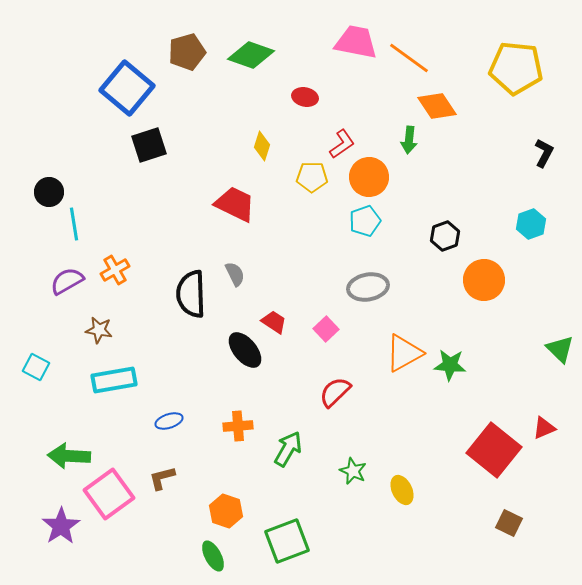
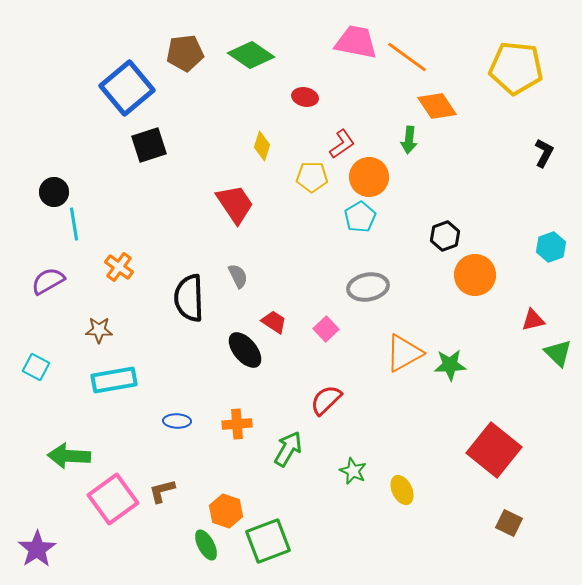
brown pentagon at (187, 52): moved 2 px left, 1 px down; rotated 9 degrees clockwise
green diamond at (251, 55): rotated 15 degrees clockwise
orange line at (409, 58): moved 2 px left, 1 px up
blue square at (127, 88): rotated 10 degrees clockwise
black circle at (49, 192): moved 5 px right
red trapezoid at (235, 204): rotated 30 degrees clockwise
cyan pentagon at (365, 221): moved 5 px left, 4 px up; rotated 12 degrees counterclockwise
cyan hexagon at (531, 224): moved 20 px right, 23 px down
orange cross at (115, 270): moved 4 px right, 3 px up; rotated 24 degrees counterclockwise
gray semicircle at (235, 274): moved 3 px right, 2 px down
orange circle at (484, 280): moved 9 px left, 5 px up
purple semicircle at (67, 281): moved 19 px left
black semicircle at (191, 294): moved 2 px left, 4 px down
brown star at (99, 330): rotated 8 degrees counterclockwise
green triangle at (560, 349): moved 2 px left, 4 px down
green star at (450, 365): rotated 8 degrees counterclockwise
red semicircle at (335, 392): moved 9 px left, 8 px down
blue ellipse at (169, 421): moved 8 px right; rotated 20 degrees clockwise
orange cross at (238, 426): moved 1 px left, 2 px up
red triangle at (544, 428): moved 11 px left, 108 px up; rotated 10 degrees clockwise
brown L-shape at (162, 478): moved 13 px down
pink square at (109, 494): moved 4 px right, 5 px down
purple star at (61, 526): moved 24 px left, 23 px down
green square at (287, 541): moved 19 px left
green ellipse at (213, 556): moved 7 px left, 11 px up
